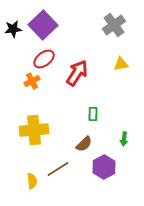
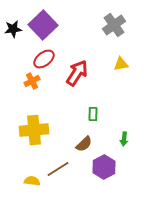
yellow semicircle: rotated 77 degrees counterclockwise
